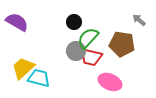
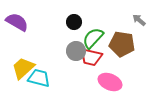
green semicircle: moved 5 px right
